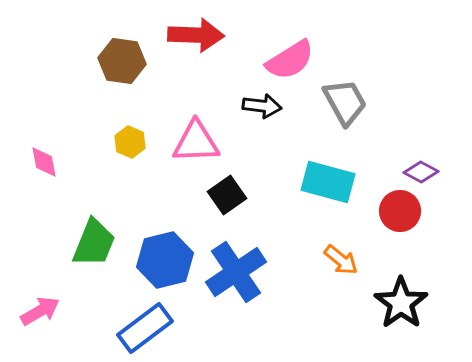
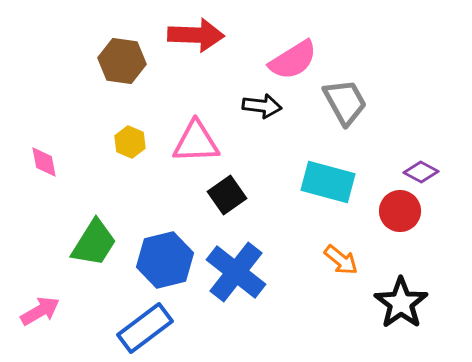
pink semicircle: moved 3 px right
green trapezoid: rotated 10 degrees clockwise
blue cross: rotated 18 degrees counterclockwise
